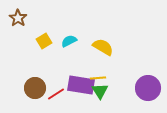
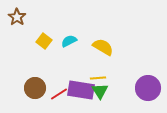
brown star: moved 1 px left, 1 px up
yellow square: rotated 21 degrees counterclockwise
purple rectangle: moved 5 px down
red line: moved 3 px right
